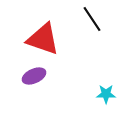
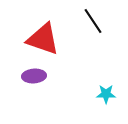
black line: moved 1 px right, 2 px down
purple ellipse: rotated 20 degrees clockwise
